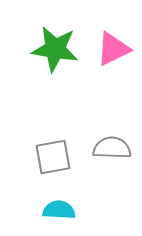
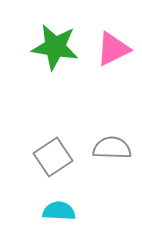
green star: moved 2 px up
gray square: rotated 24 degrees counterclockwise
cyan semicircle: moved 1 px down
